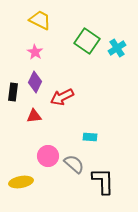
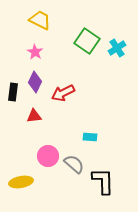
red arrow: moved 1 px right, 4 px up
